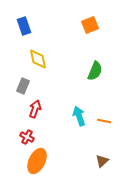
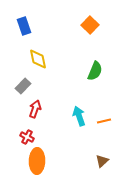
orange square: rotated 24 degrees counterclockwise
gray rectangle: rotated 21 degrees clockwise
orange line: rotated 24 degrees counterclockwise
orange ellipse: rotated 25 degrees counterclockwise
